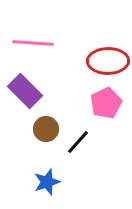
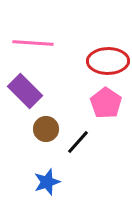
pink pentagon: rotated 12 degrees counterclockwise
